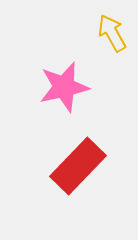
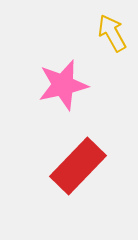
pink star: moved 1 px left, 2 px up
